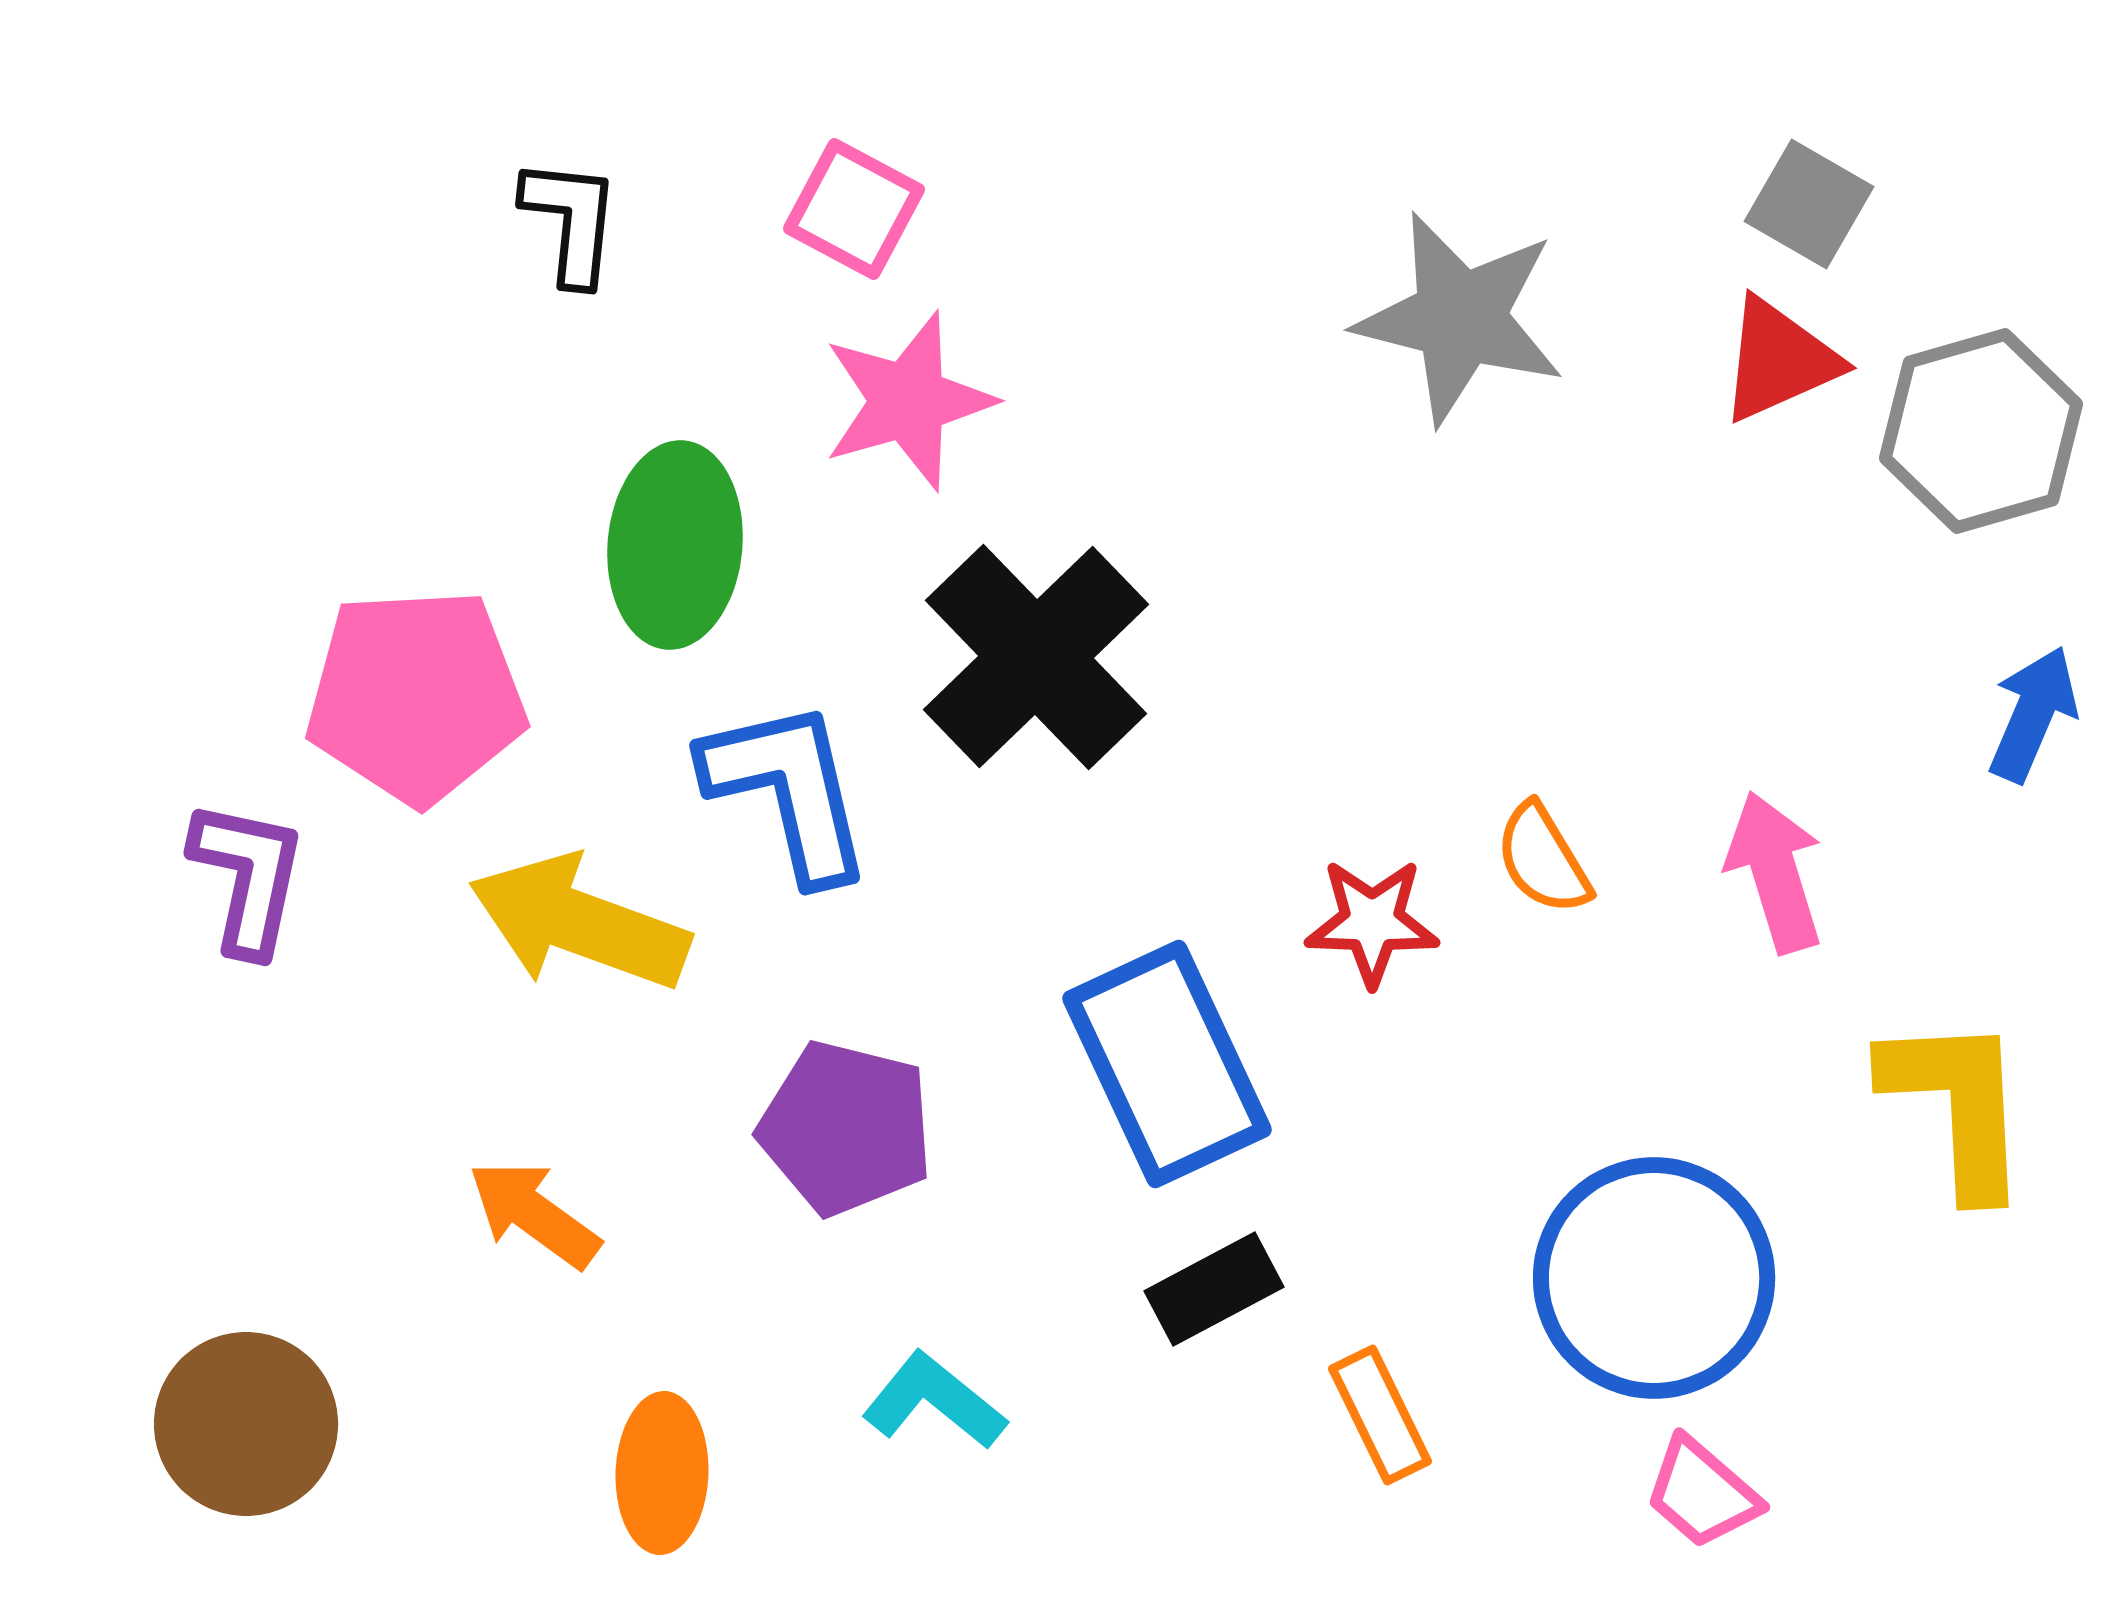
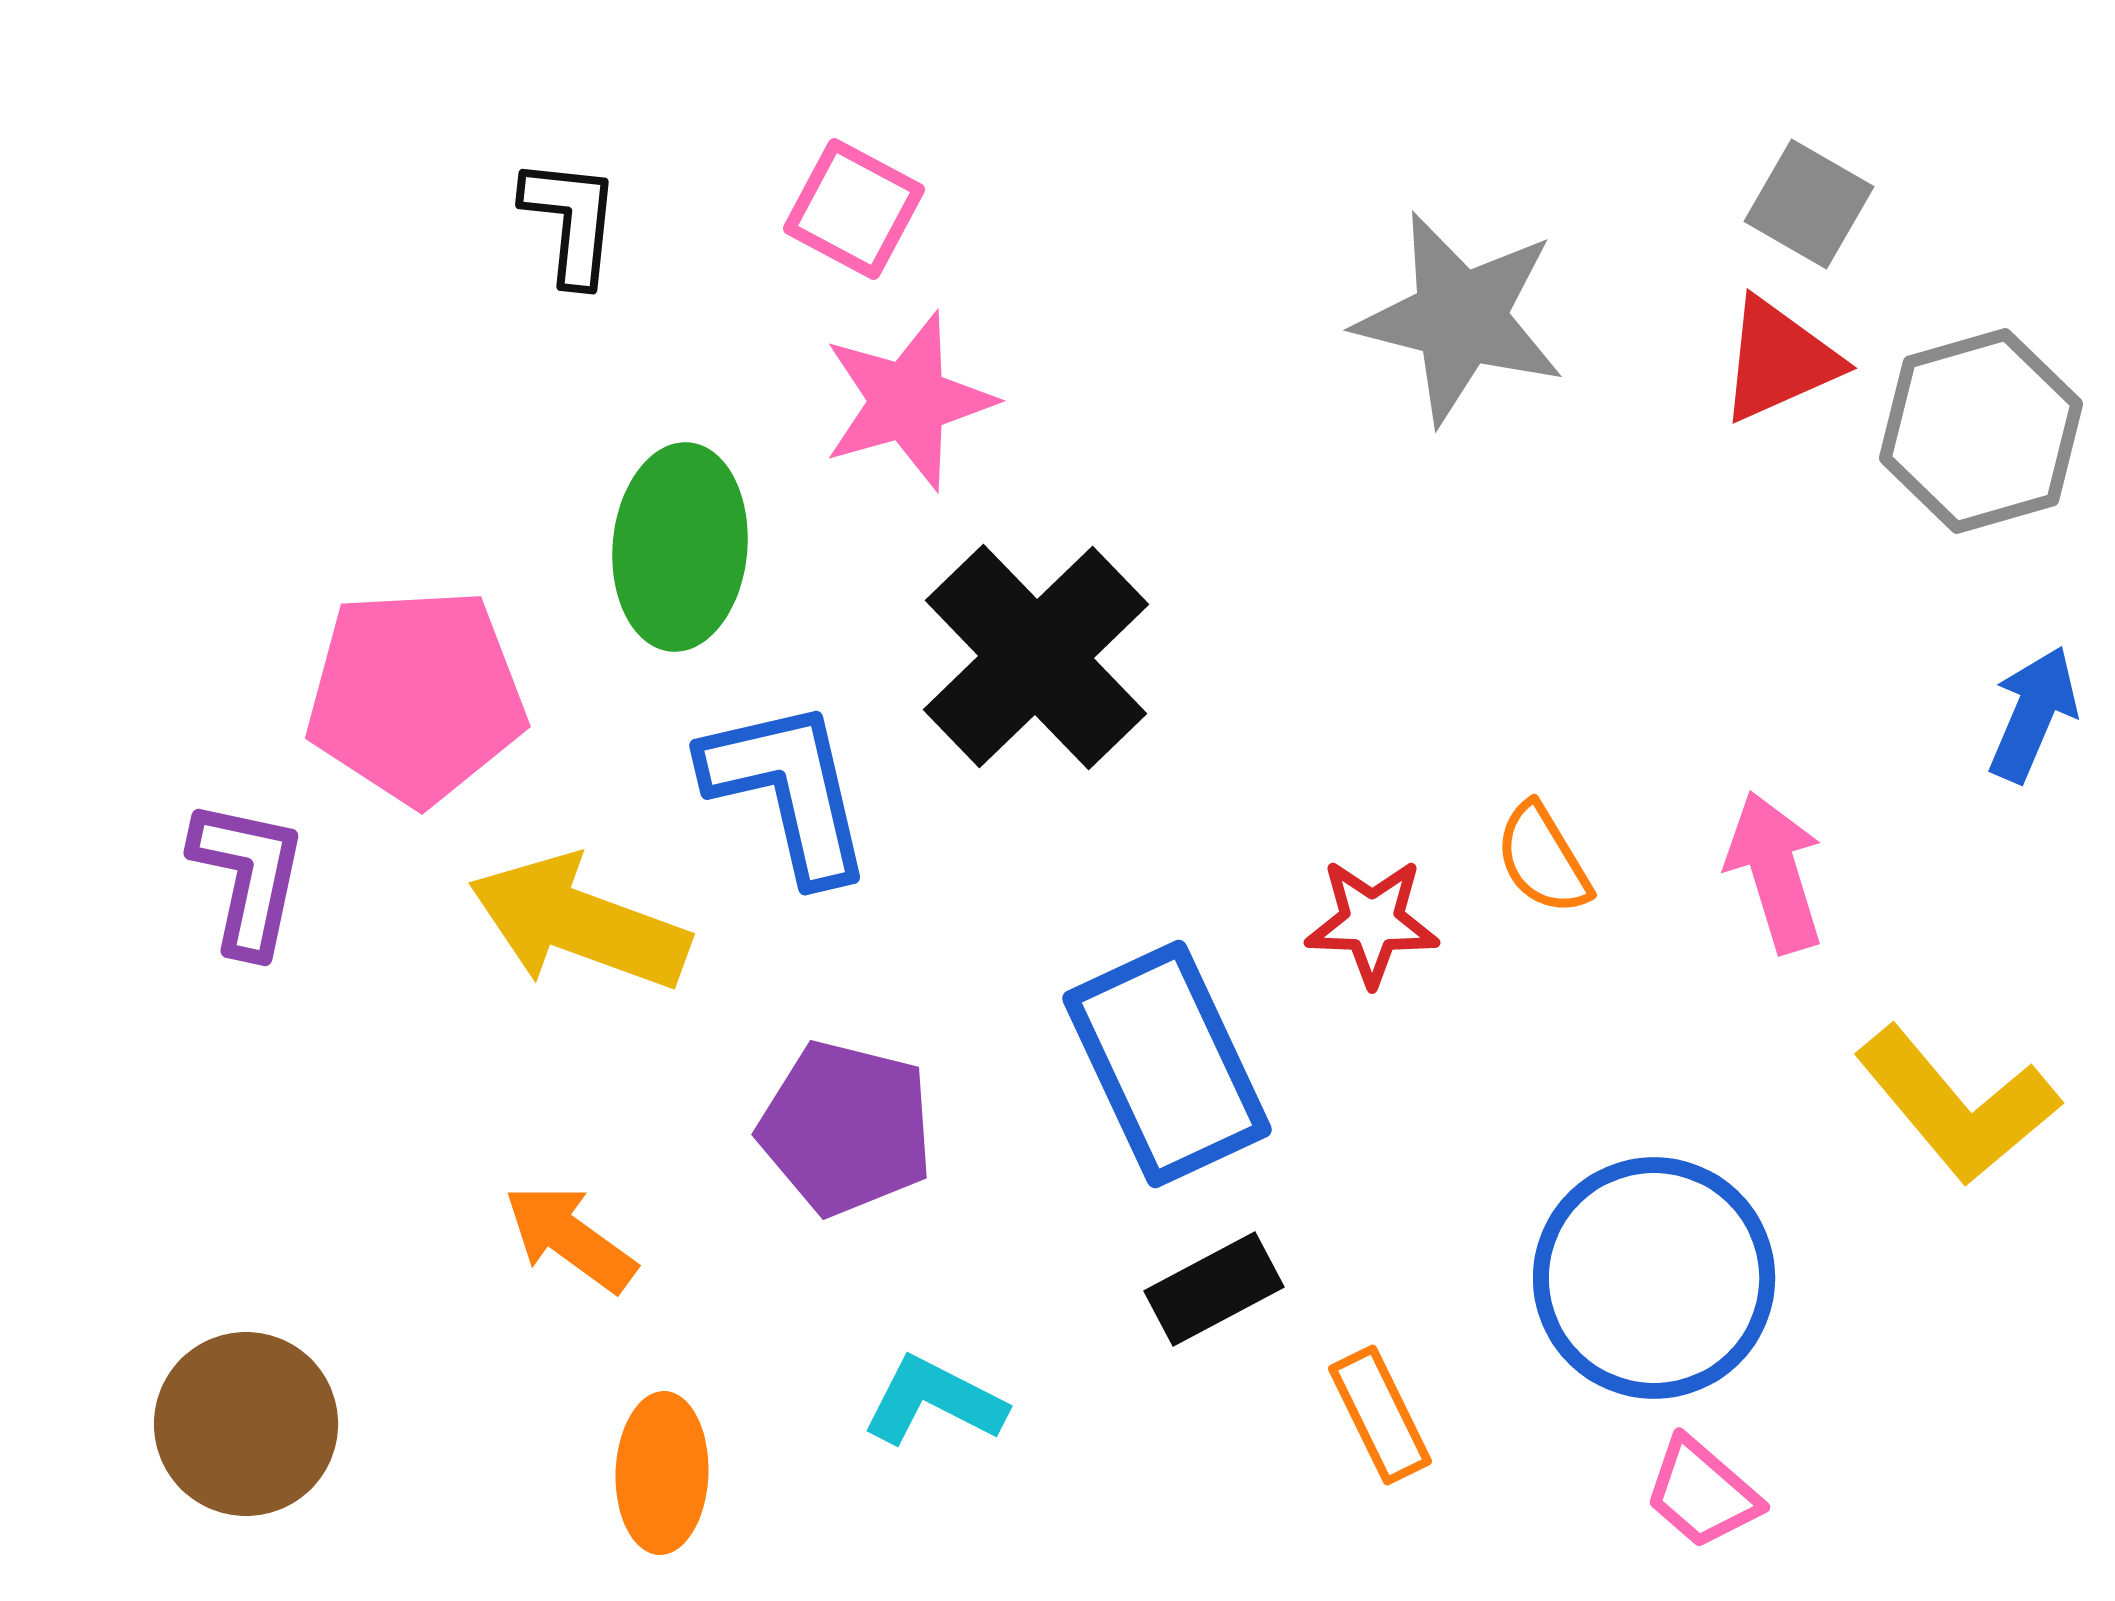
green ellipse: moved 5 px right, 2 px down
yellow L-shape: rotated 143 degrees clockwise
orange arrow: moved 36 px right, 24 px down
cyan L-shape: rotated 12 degrees counterclockwise
